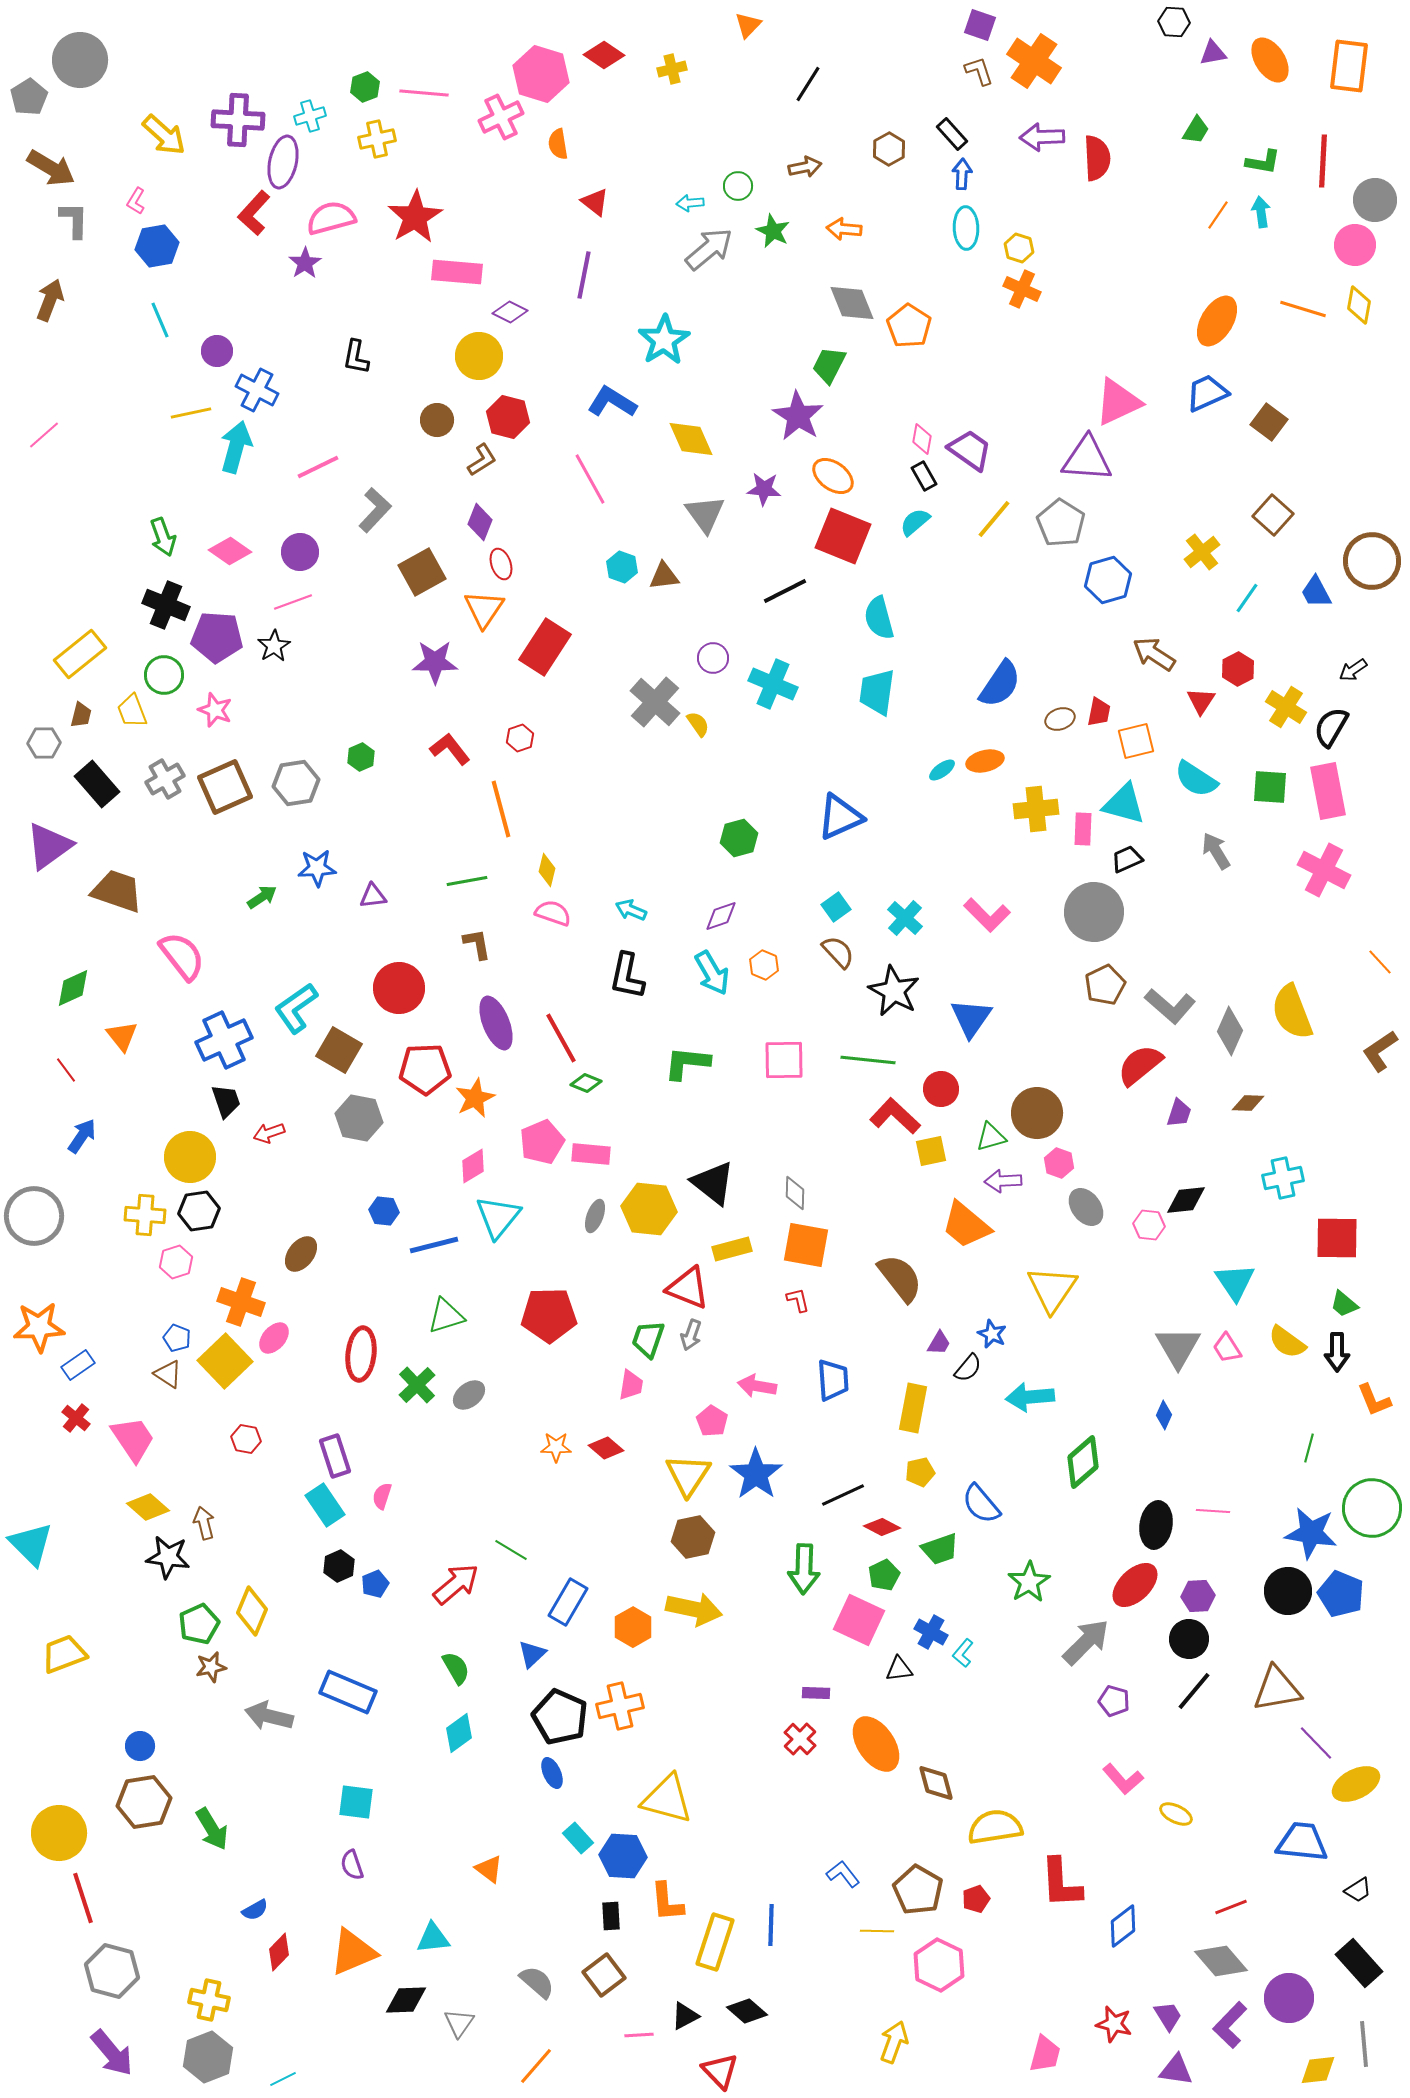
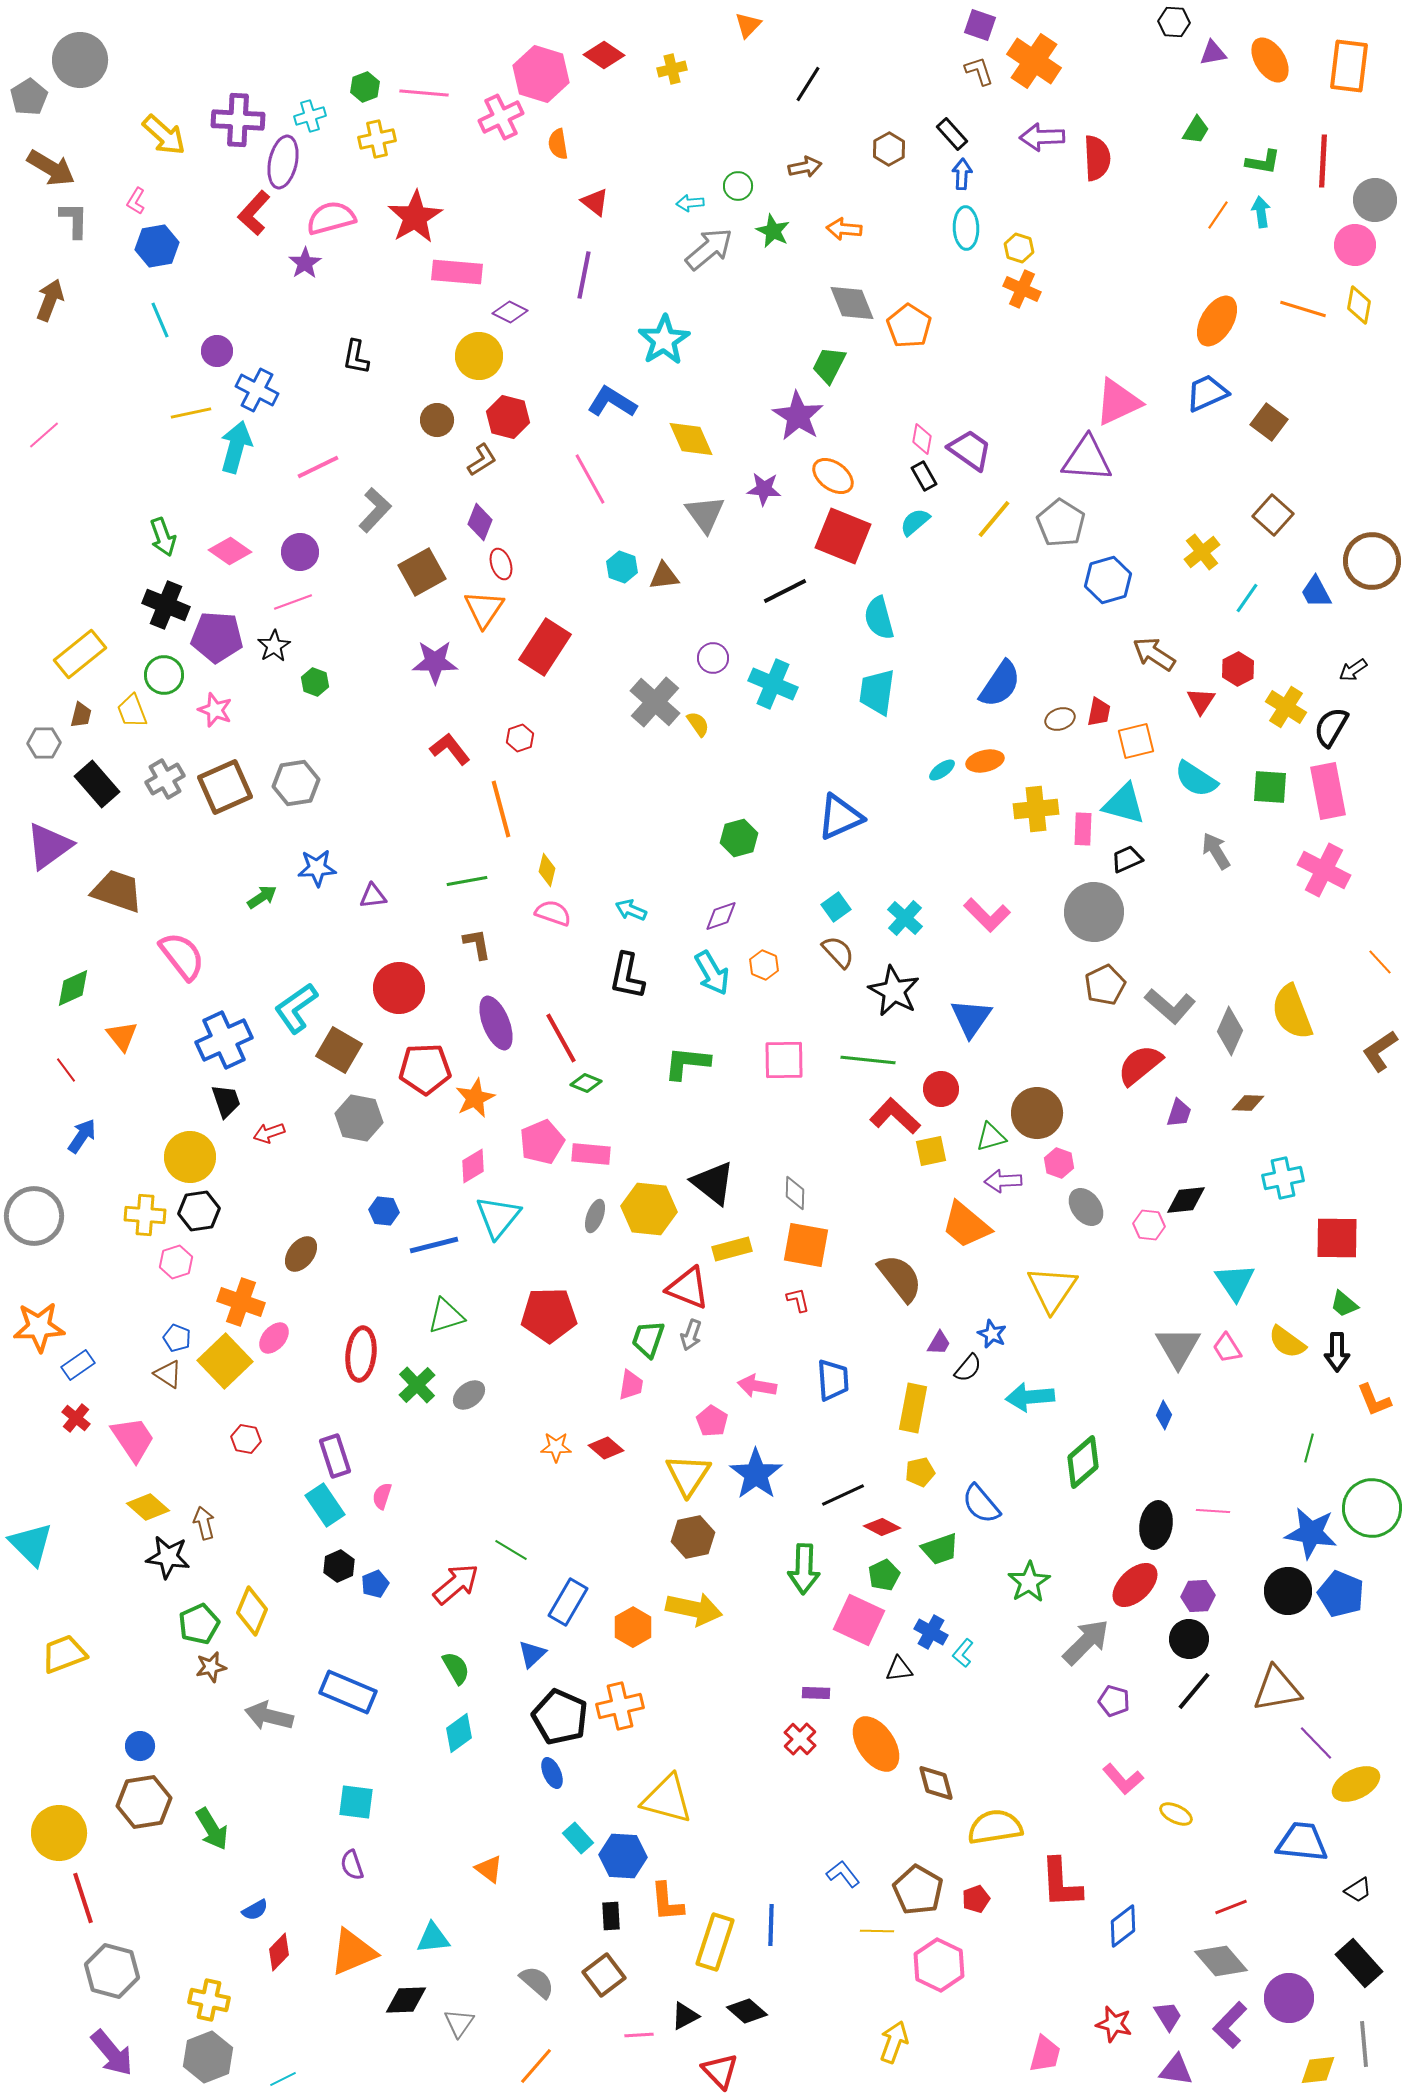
green hexagon at (361, 757): moved 46 px left, 75 px up; rotated 16 degrees counterclockwise
